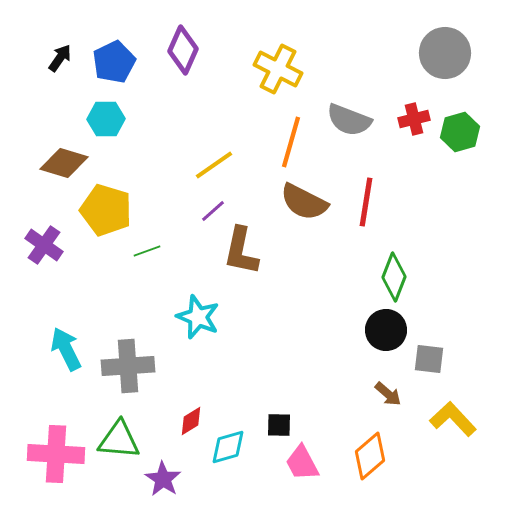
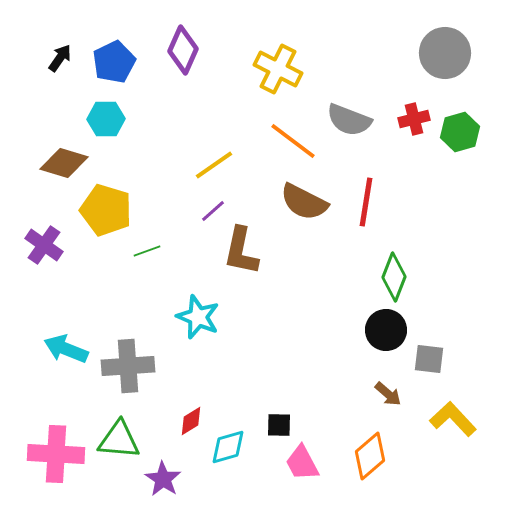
orange line: moved 2 px right, 1 px up; rotated 69 degrees counterclockwise
cyan arrow: rotated 42 degrees counterclockwise
